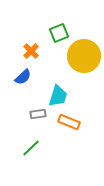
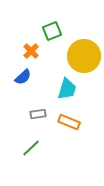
green square: moved 7 px left, 2 px up
cyan trapezoid: moved 9 px right, 7 px up
